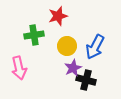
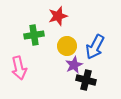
purple star: moved 1 px right, 3 px up
